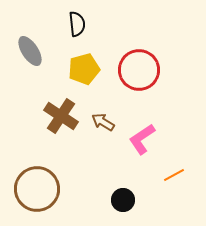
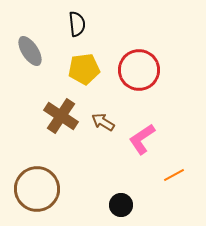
yellow pentagon: rotated 8 degrees clockwise
black circle: moved 2 px left, 5 px down
